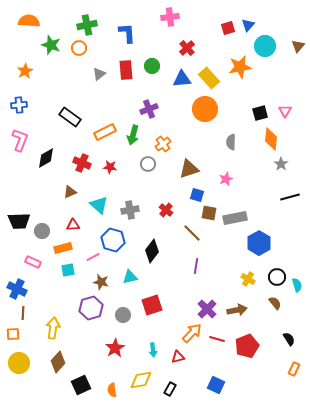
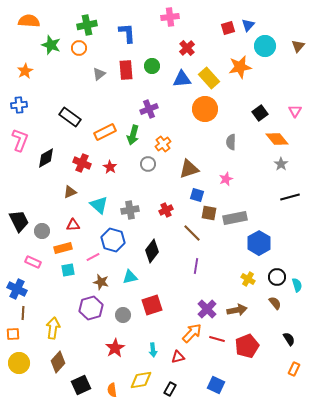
pink triangle at (285, 111): moved 10 px right
black square at (260, 113): rotated 21 degrees counterclockwise
orange diamond at (271, 139): moved 6 px right; rotated 45 degrees counterclockwise
red star at (110, 167): rotated 24 degrees clockwise
red cross at (166, 210): rotated 24 degrees clockwise
black trapezoid at (19, 221): rotated 115 degrees counterclockwise
